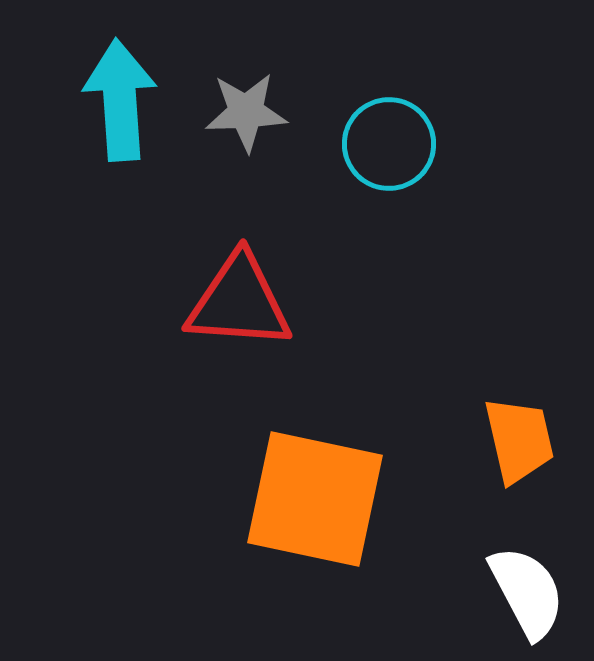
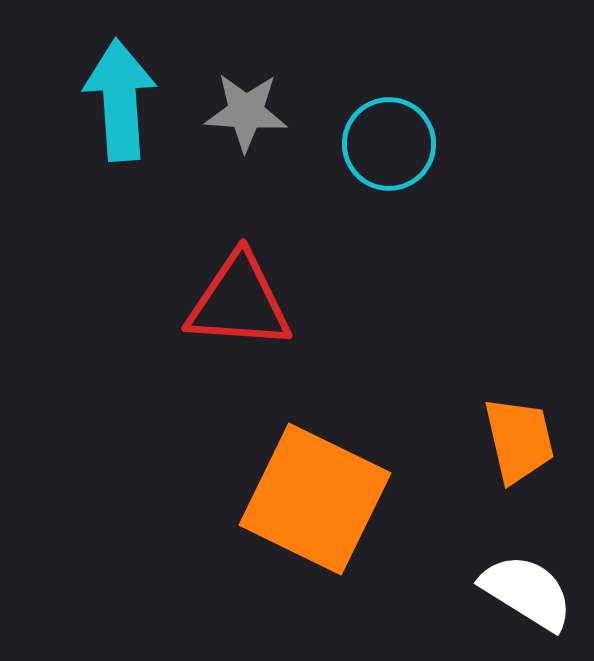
gray star: rotated 6 degrees clockwise
orange square: rotated 14 degrees clockwise
white semicircle: rotated 30 degrees counterclockwise
